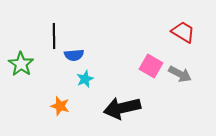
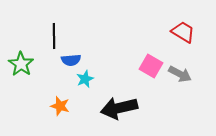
blue semicircle: moved 3 px left, 5 px down
black arrow: moved 3 px left
